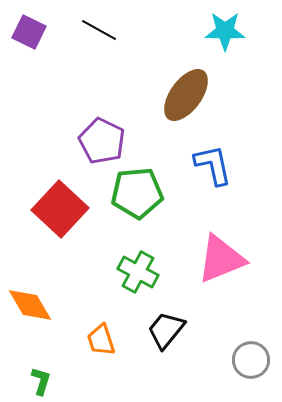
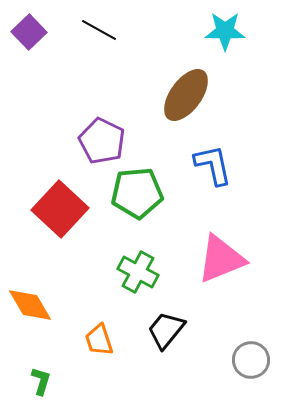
purple square: rotated 20 degrees clockwise
orange trapezoid: moved 2 px left
